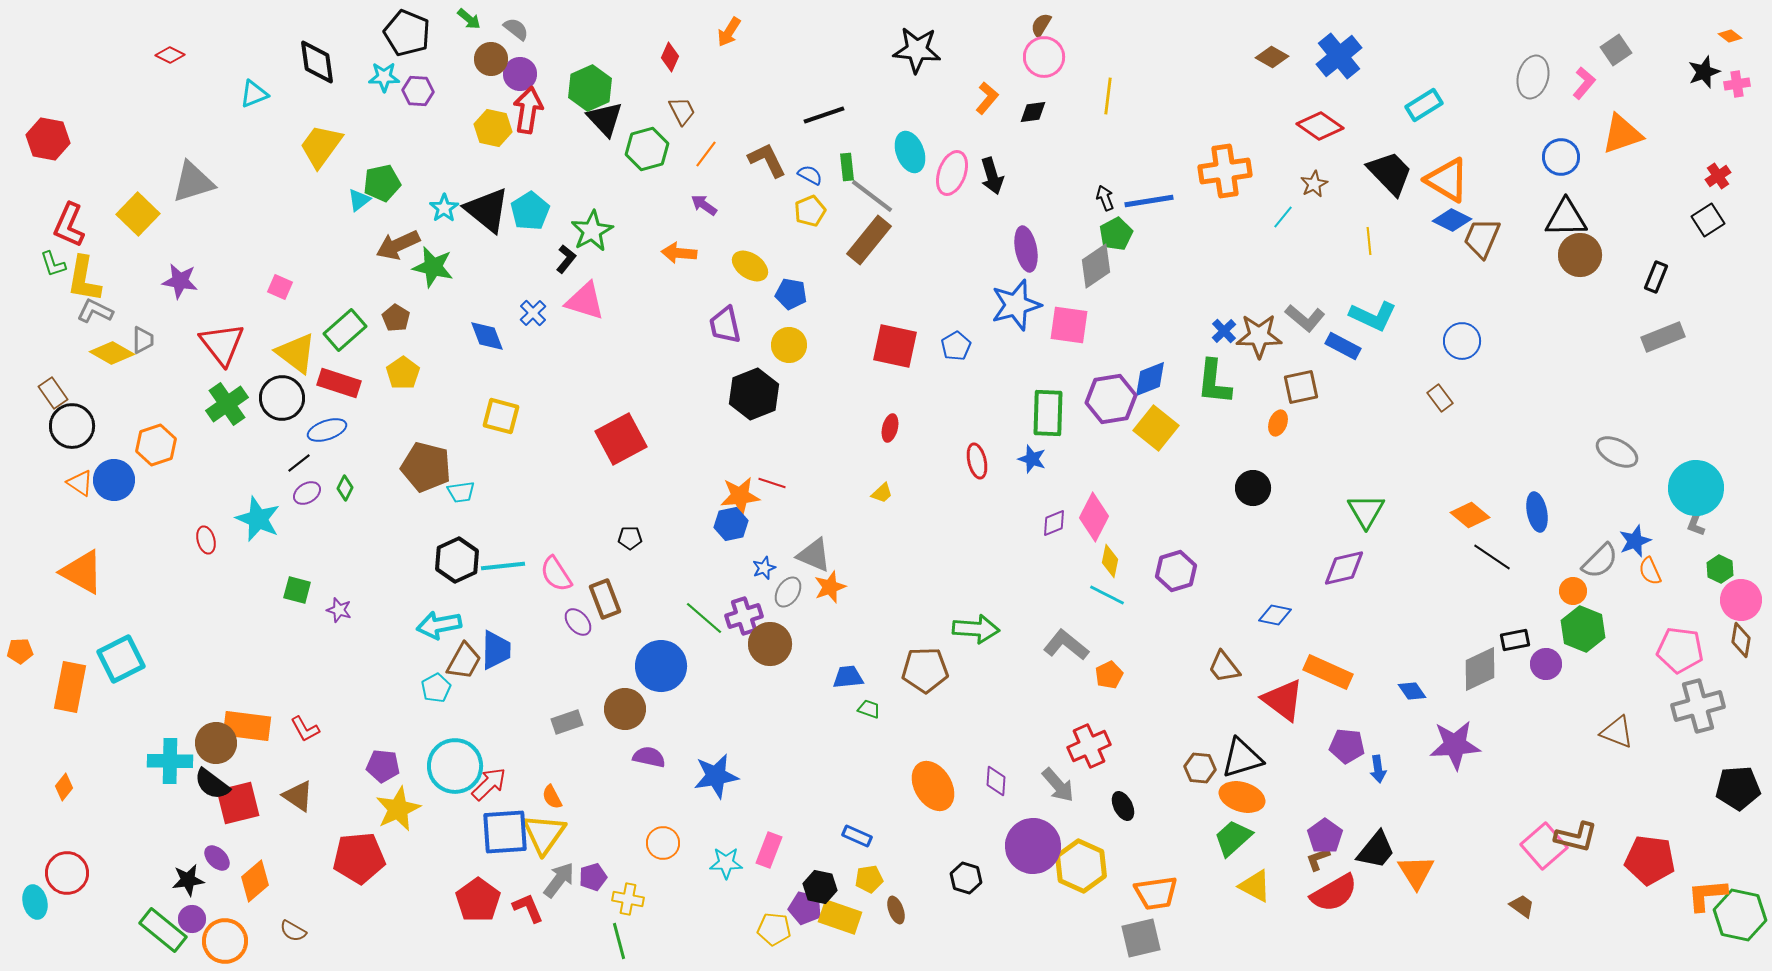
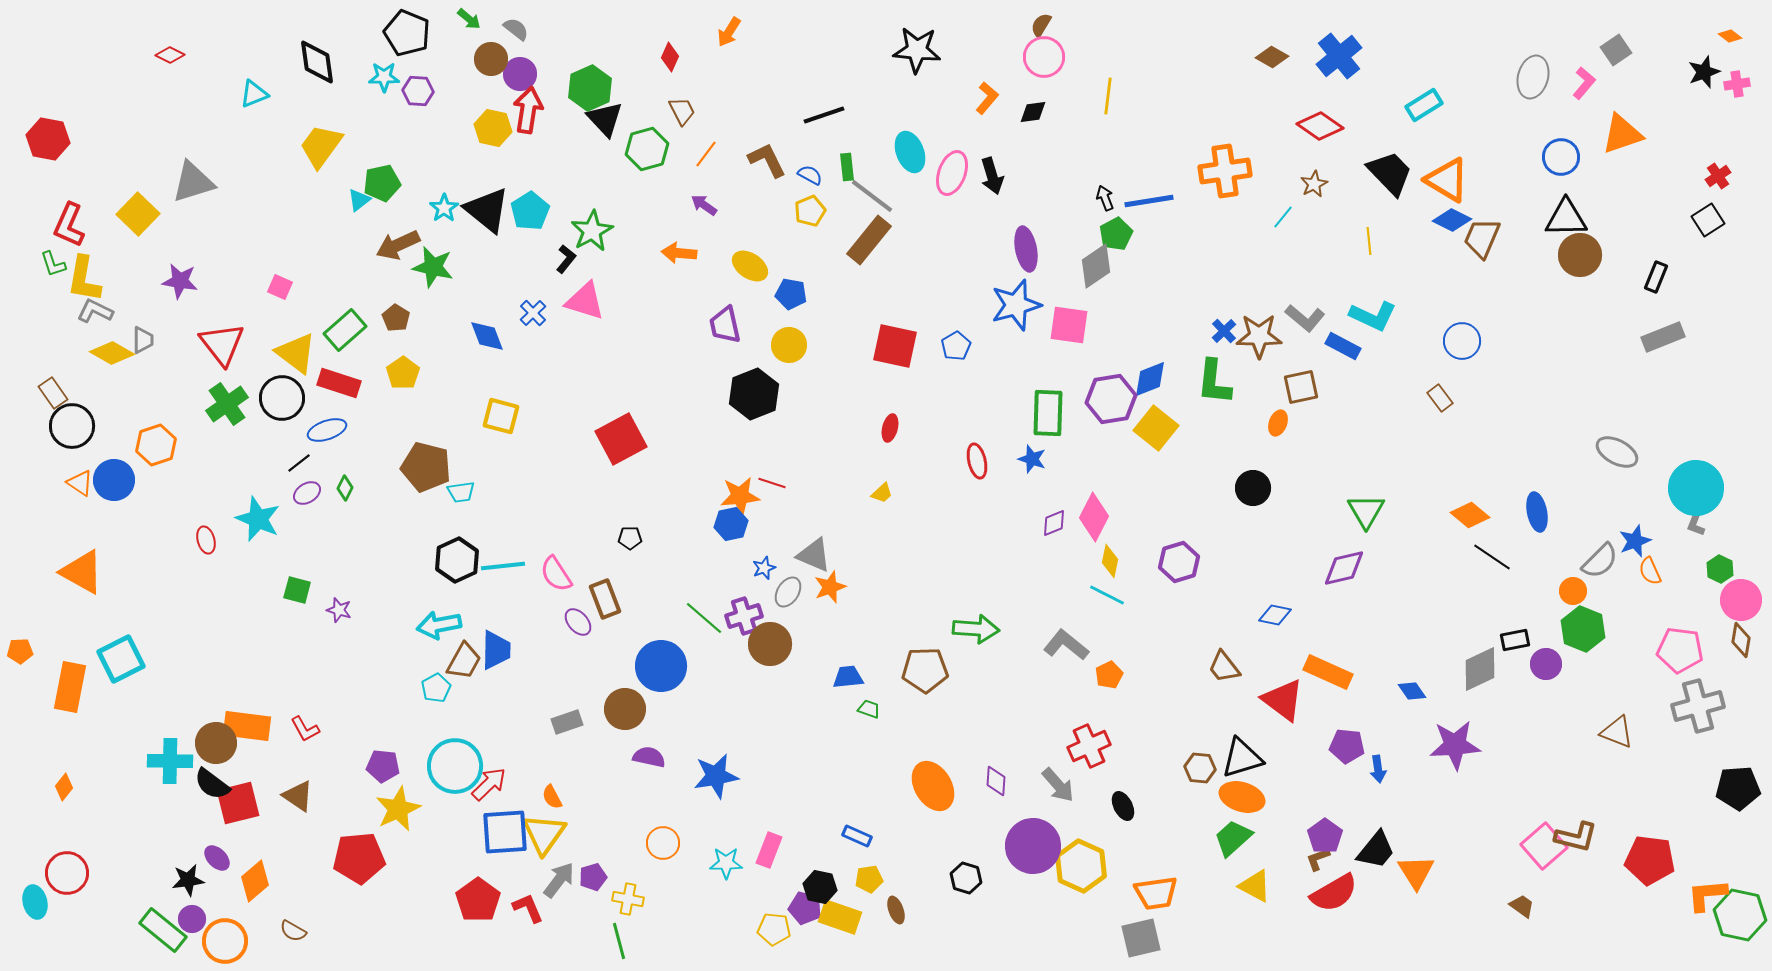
purple hexagon at (1176, 571): moved 3 px right, 9 px up
